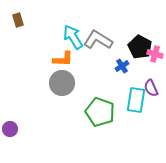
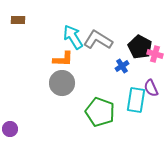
brown rectangle: rotated 72 degrees counterclockwise
